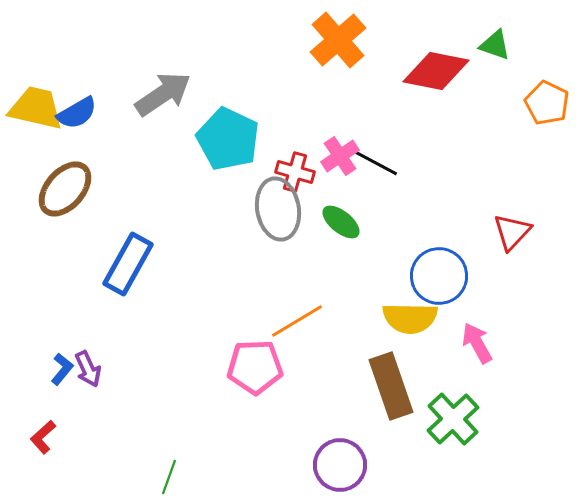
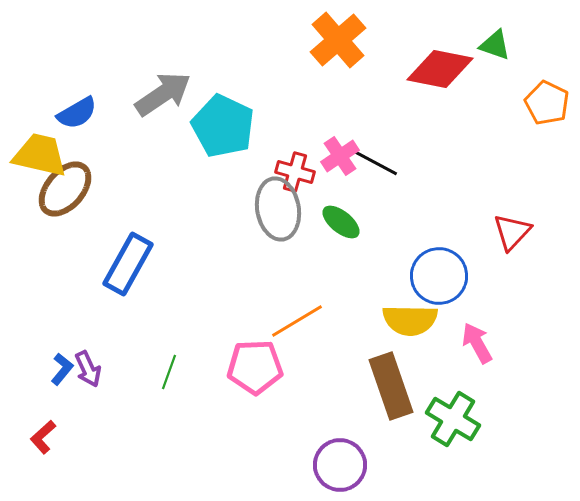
red diamond: moved 4 px right, 2 px up
yellow trapezoid: moved 4 px right, 47 px down
cyan pentagon: moved 5 px left, 13 px up
yellow semicircle: moved 2 px down
green cross: rotated 16 degrees counterclockwise
green line: moved 105 px up
